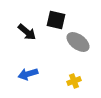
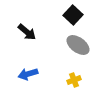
black square: moved 17 px right, 5 px up; rotated 30 degrees clockwise
gray ellipse: moved 3 px down
yellow cross: moved 1 px up
